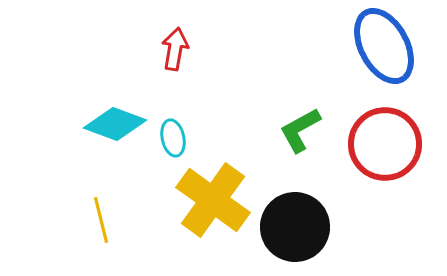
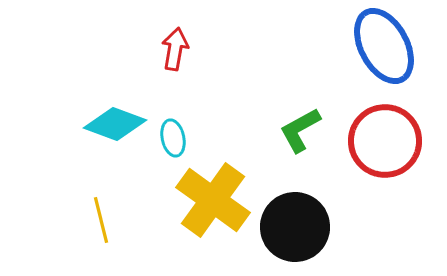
red circle: moved 3 px up
